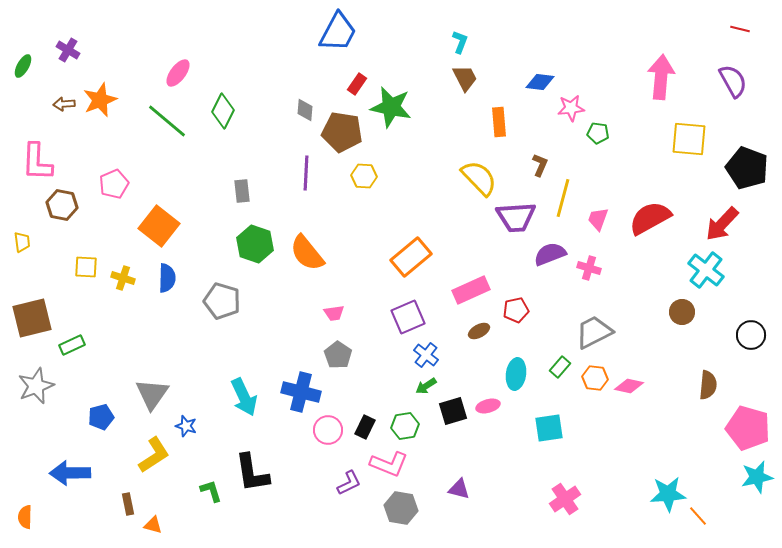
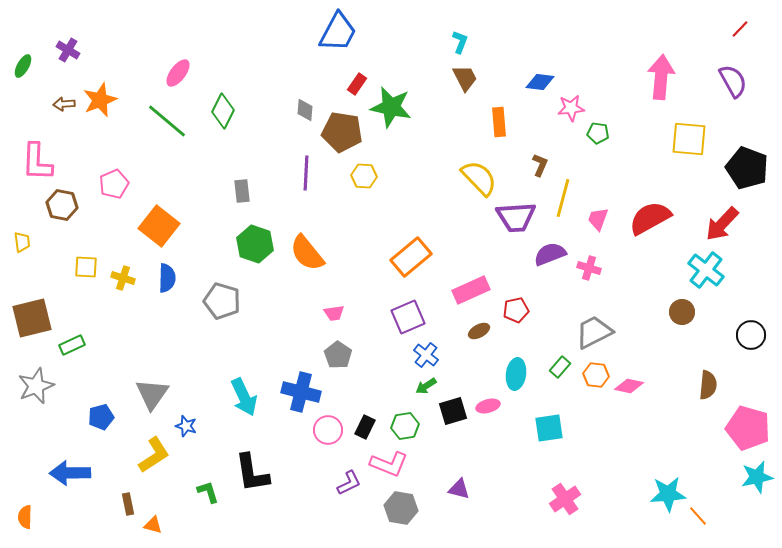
red line at (740, 29): rotated 60 degrees counterclockwise
orange hexagon at (595, 378): moved 1 px right, 3 px up
green L-shape at (211, 491): moved 3 px left, 1 px down
